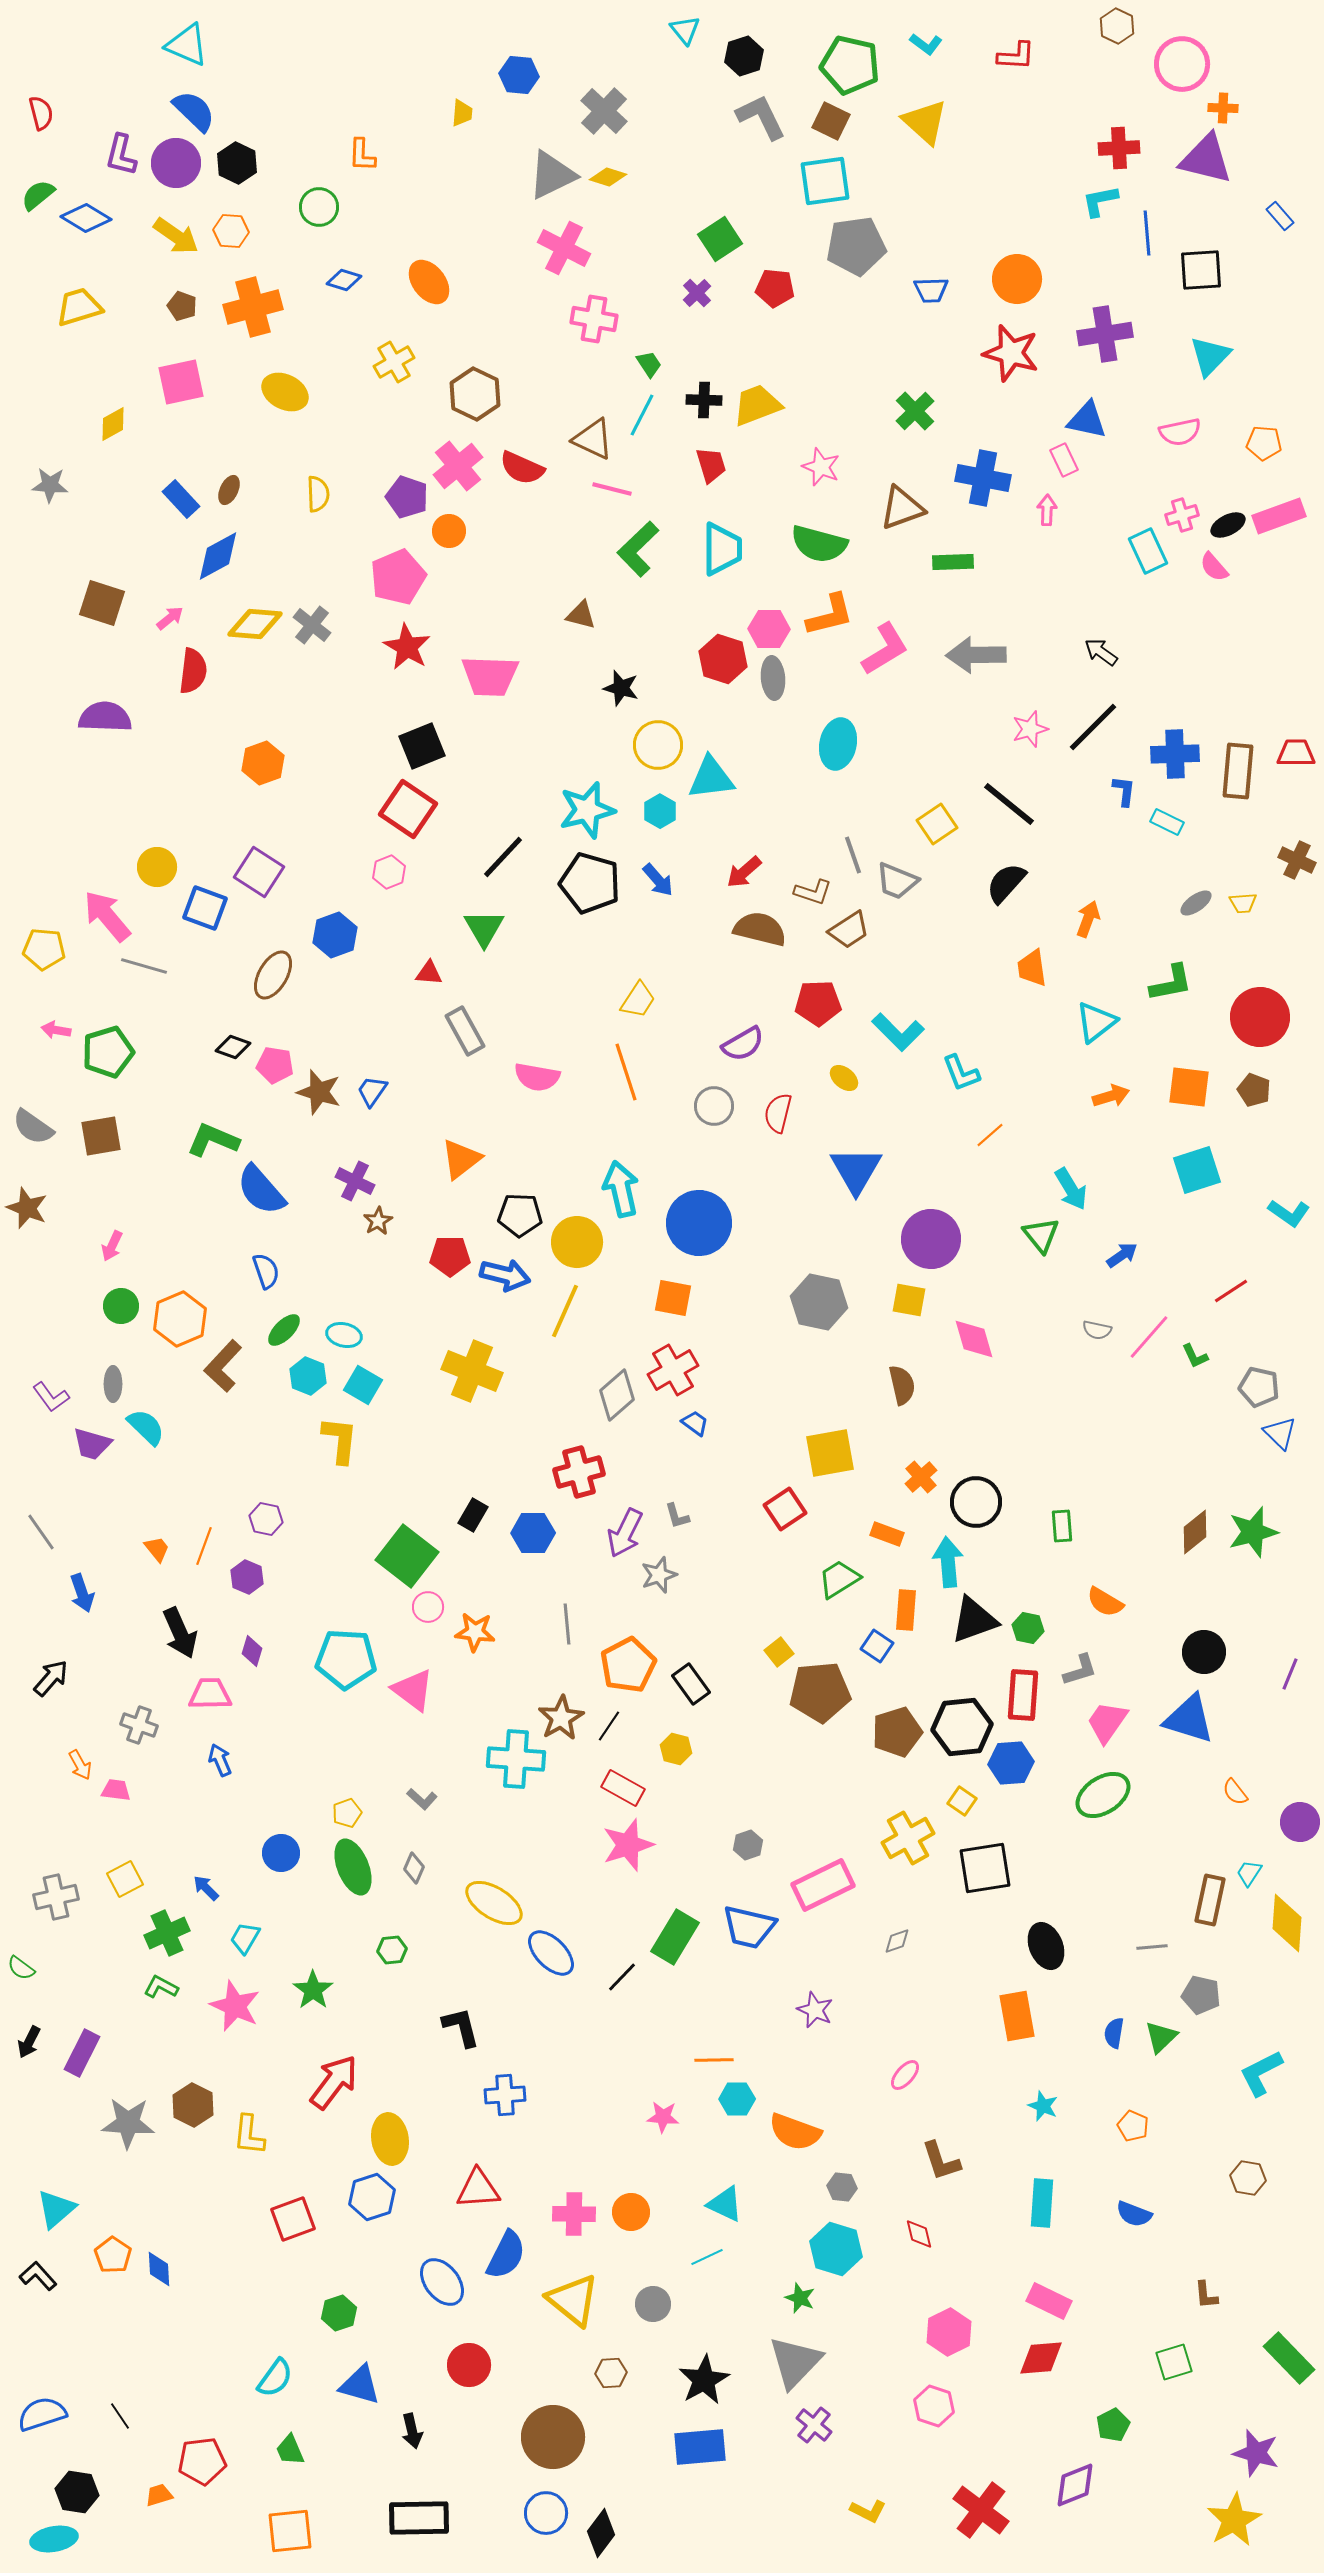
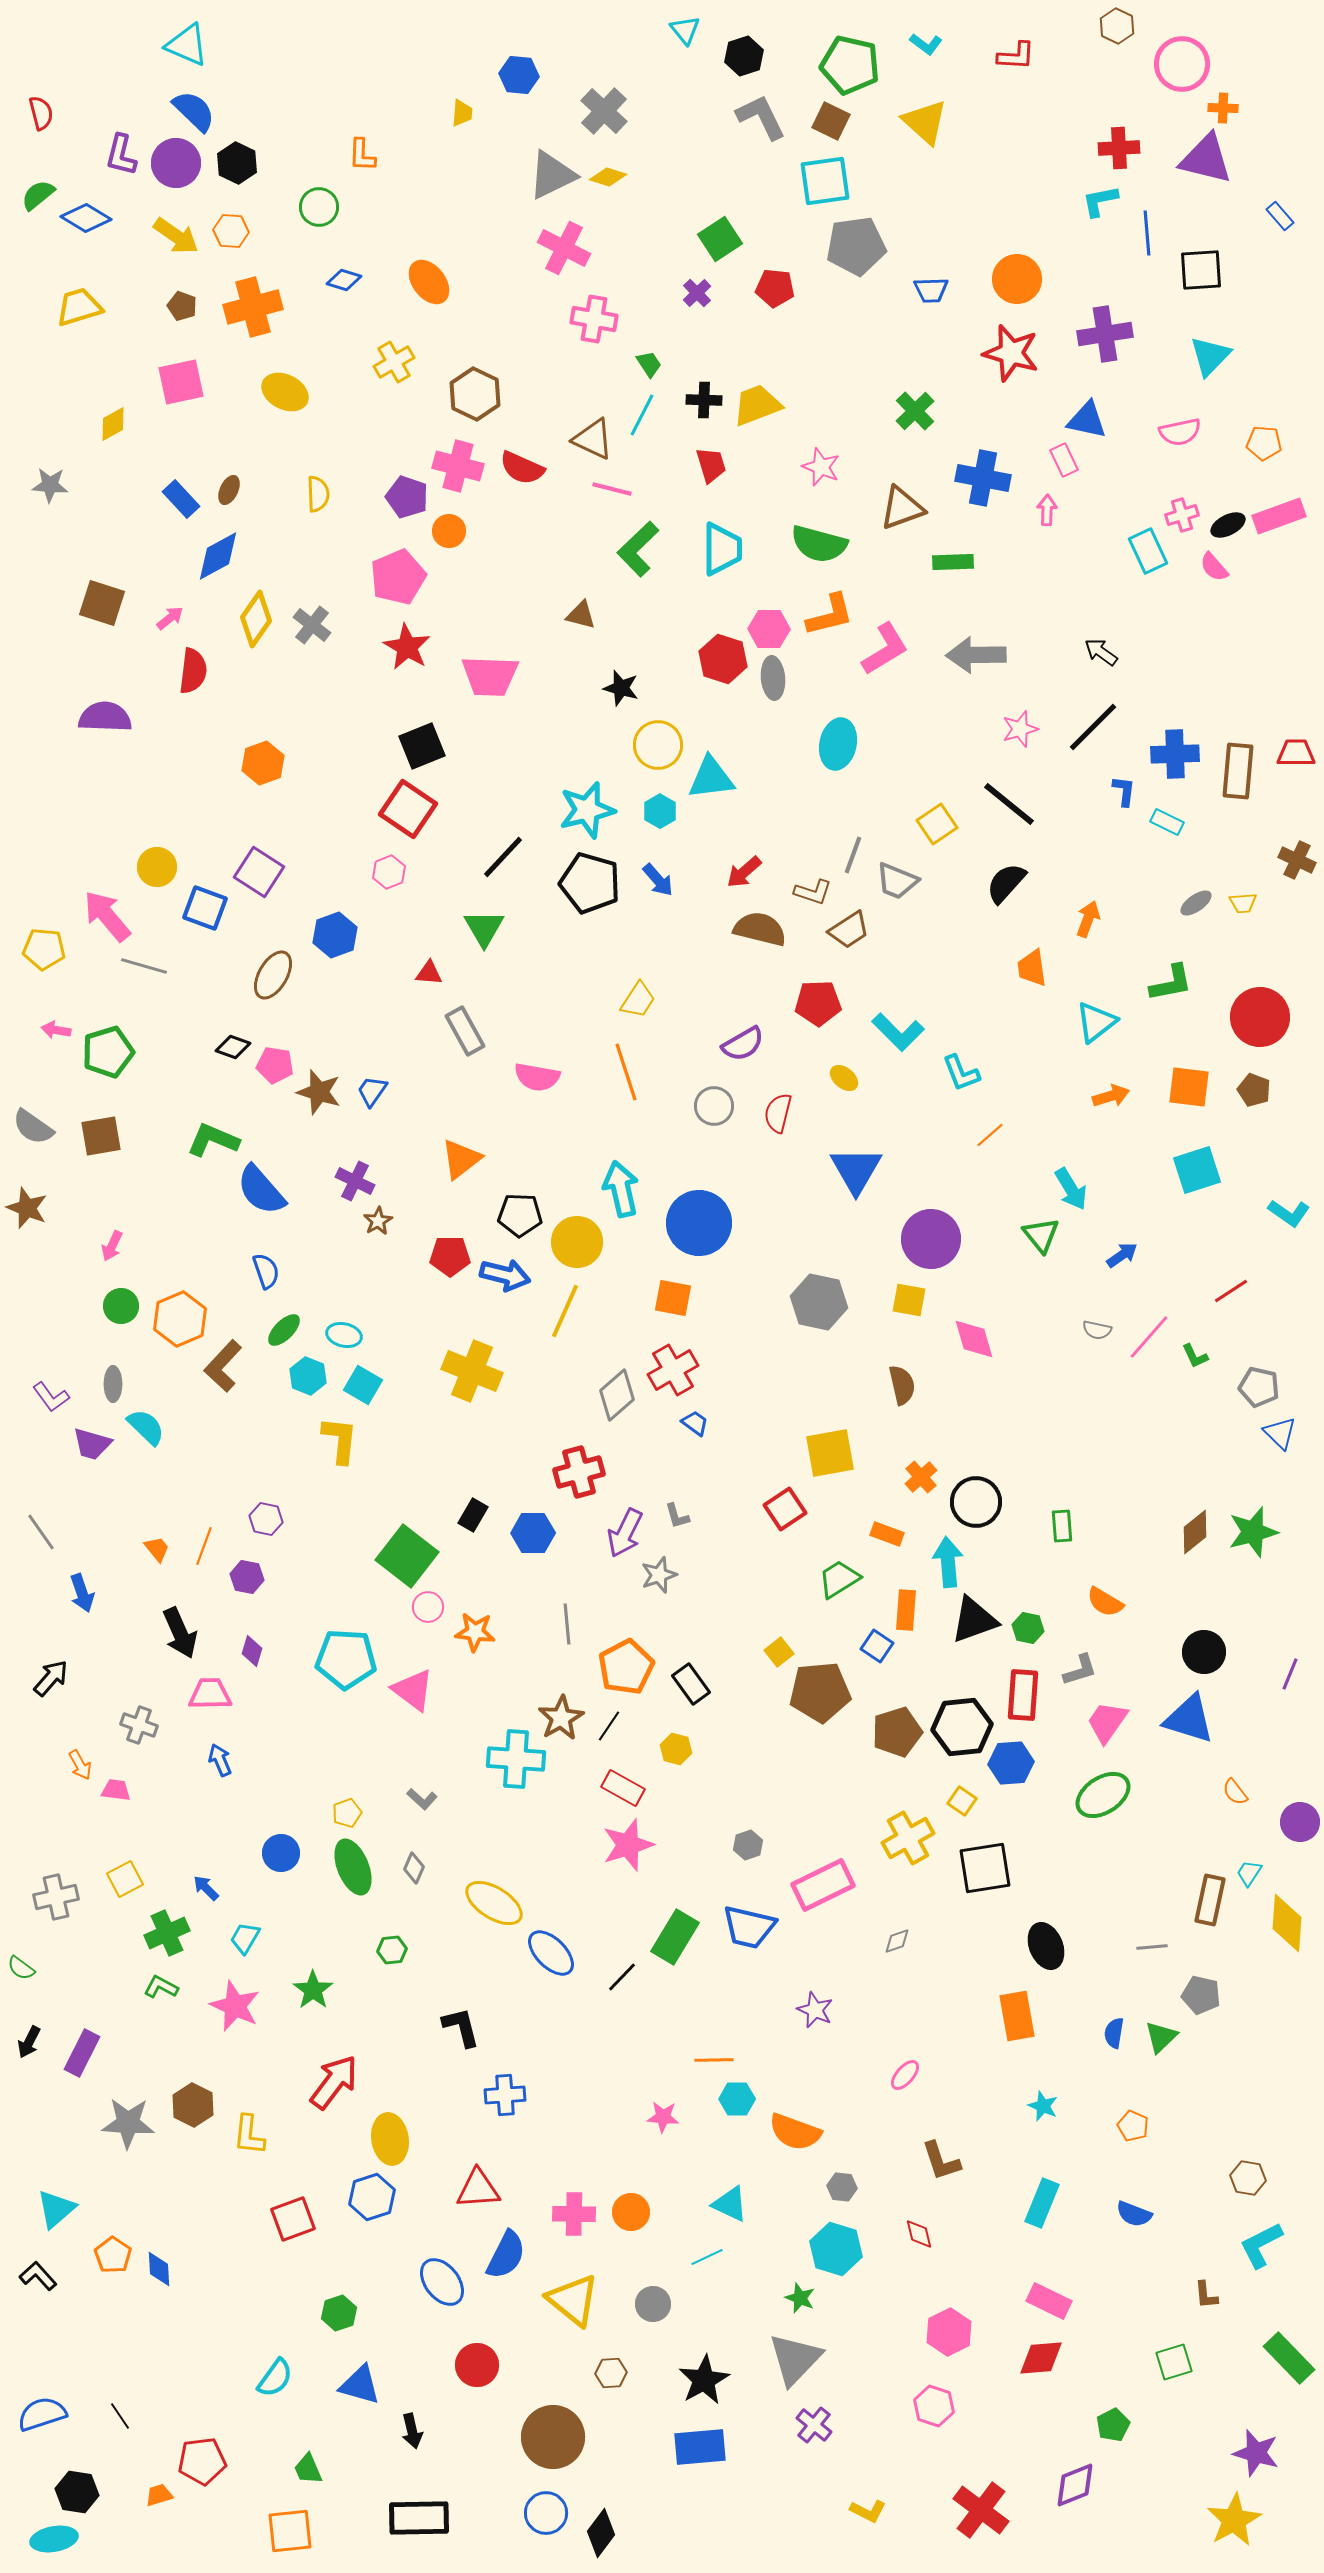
pink cross at (458, 466): rotated 36 degrees counterclockwise
yellow diamond at (255, 624): moved 1 px right, 5 px up; rotated 60 degrees counterclockwise
pink star at (1030, 729): moved 10 px left
gray line at (853, 855): rotated 39 degrees clockwise
purple hexagon at (247, 1577): rotated 12 degrees counterclockwise
orange pentagon at (628, 1665): moved 2 px left, 2 px down
cyan L-shape at (1261, 2073): moved 172 px down
cyan rectangle at (1042, 2203): rotated 18 degrees clockwise
cyan triangle at (725, 2204): moved 5 px right
gray triangle at (795, 2362): moved 3 px up
red circle at (469, 2365): moved 8 px right
green trapezoid at (290, 2450): moved 18 px right, 19 px down
